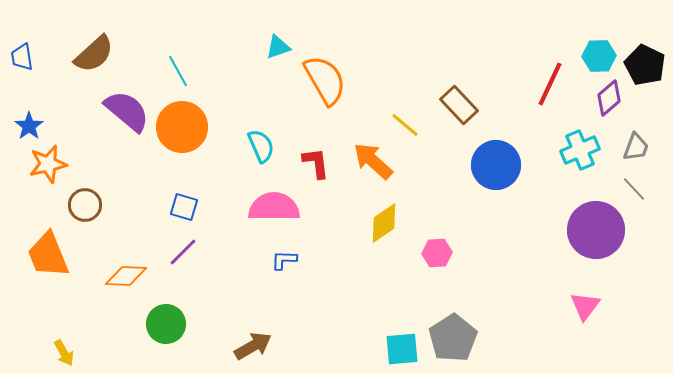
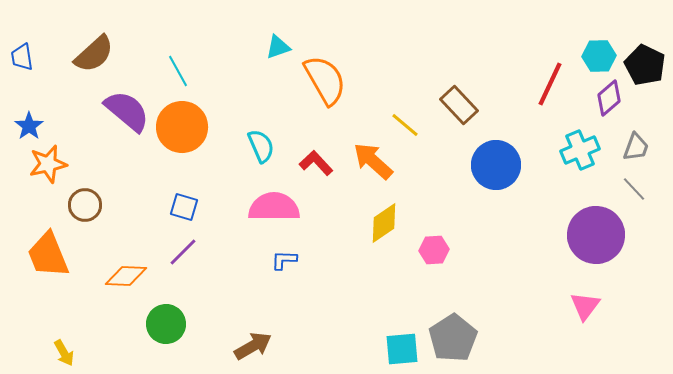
red L-shape: rotated 36 degrees counterclockwise
purple circle: moved 5 px down
pink hexagon: moved 3 px left, 3 px up
